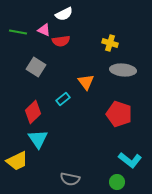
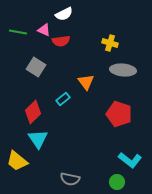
yellow trapezoid: rotated 65 degrees clockwise
